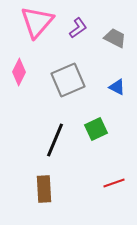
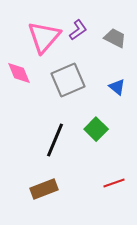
pink triangle: moved 7 px right, 15 px down
purple L-shape: moved 2 px down
pink diamond: moved 1 px down; rotated 48 degrees counterclockwise
blue triangle: rotated 12 degrees clockwise
green square: rotated 20 degrees counterclockwise
brown rectangle: rotated 72 degrees clockwise
